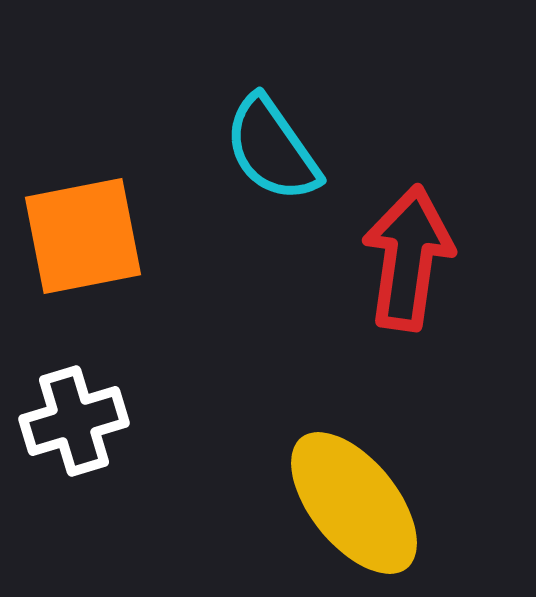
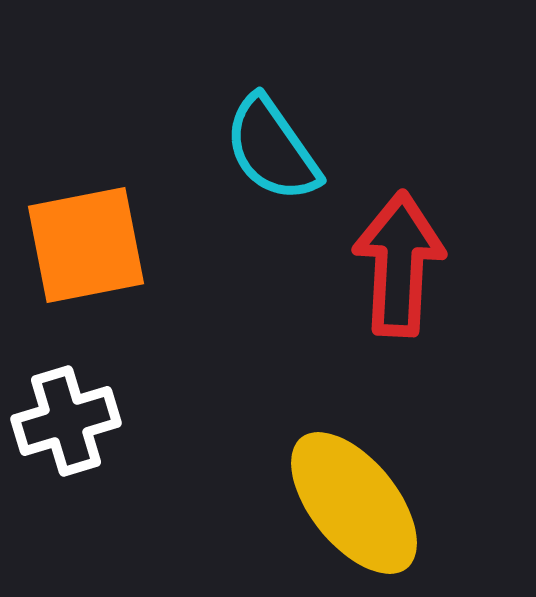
orange square: moved 3 px right, 9 px down
red arrow: moved 9 px left, 6 px down; rotated 5 degrees counterclockwise
white cross: moved 8 px left
